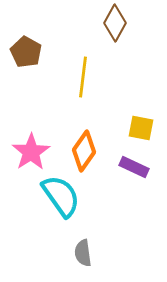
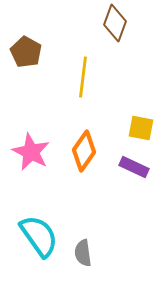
brown diamond: rotated 9 degrees counterclockwise
pink star: rotated 12 degrees counterclockwise
cyan semicircle: moved 22 px left, 40 px down
